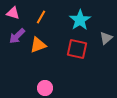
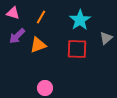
red square: rotated 10 degrees counterclockwise
